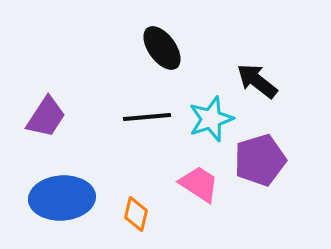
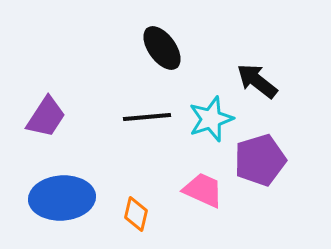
pink trapezoid: moved 4 px right, 6 px down; rotated 9 degrees counterclockwise
